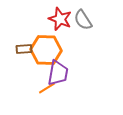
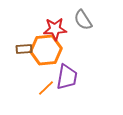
red star: moved 5 px left, 10 px down; rotated 25 degrees counterclockwise
orange hexagon: rotated 8 degrees counterclockwise
purple trapezoid: moved 9 px right, 4 px down
orange line: moved 1 px left; rotated 12 degrees counterclockwise
